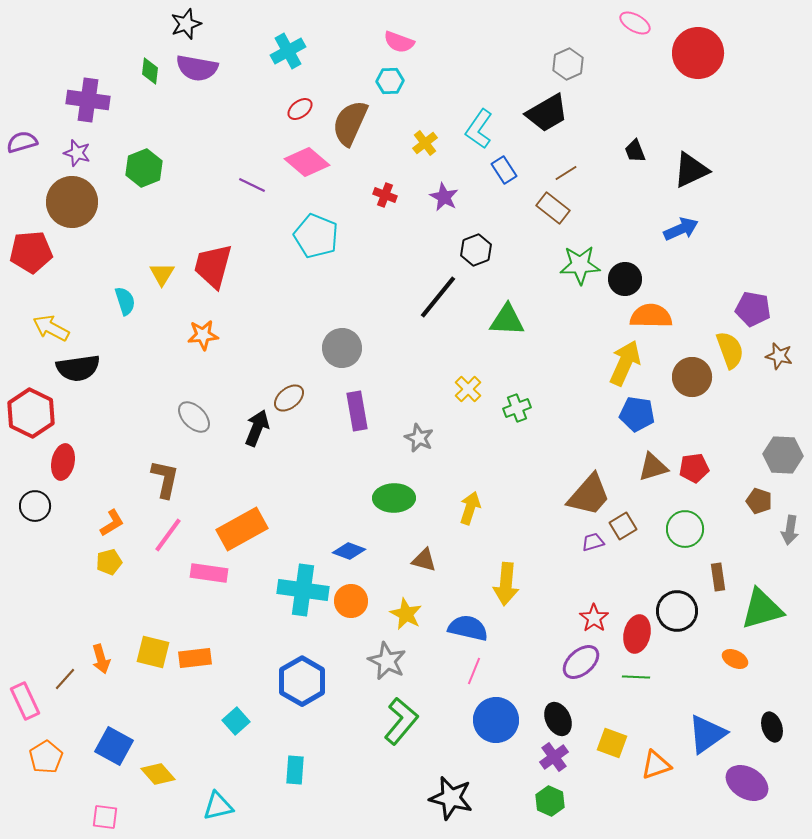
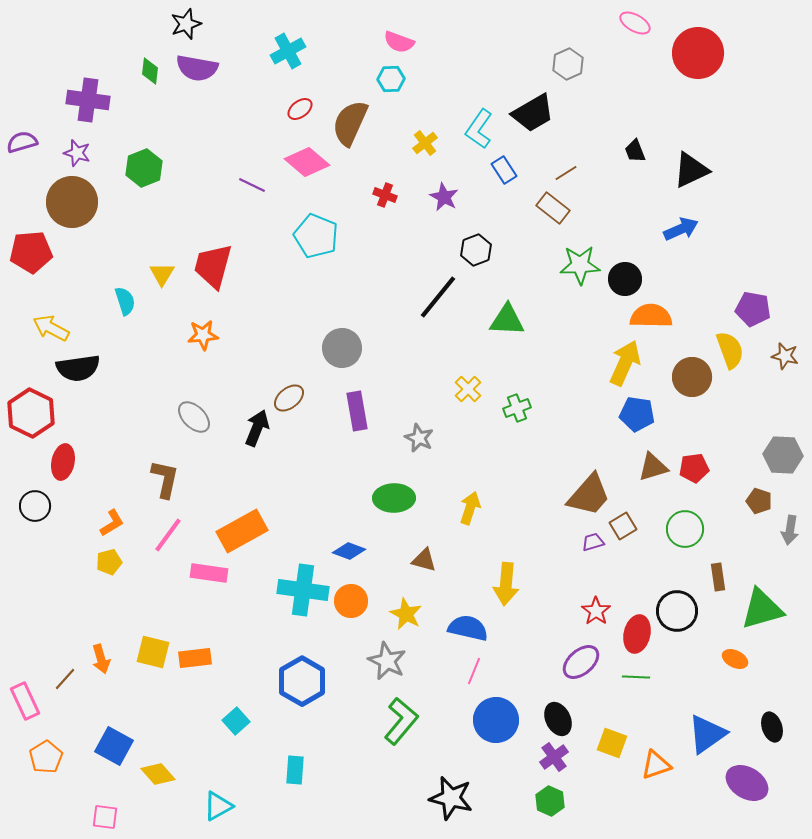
cyan hexagon at (390, 81): moved 1 px right, 2 px up
black trapezoid at (547, 113): moved 14 px left
brown star at (779, 356): moved 6 px right
orange rectangle at (242, 529): moved 2 px down
red star at (594, 618): moved 2 px right, 7 px up
cyan triangle at (218, 806): rotated 16 degrees counterclockwise
